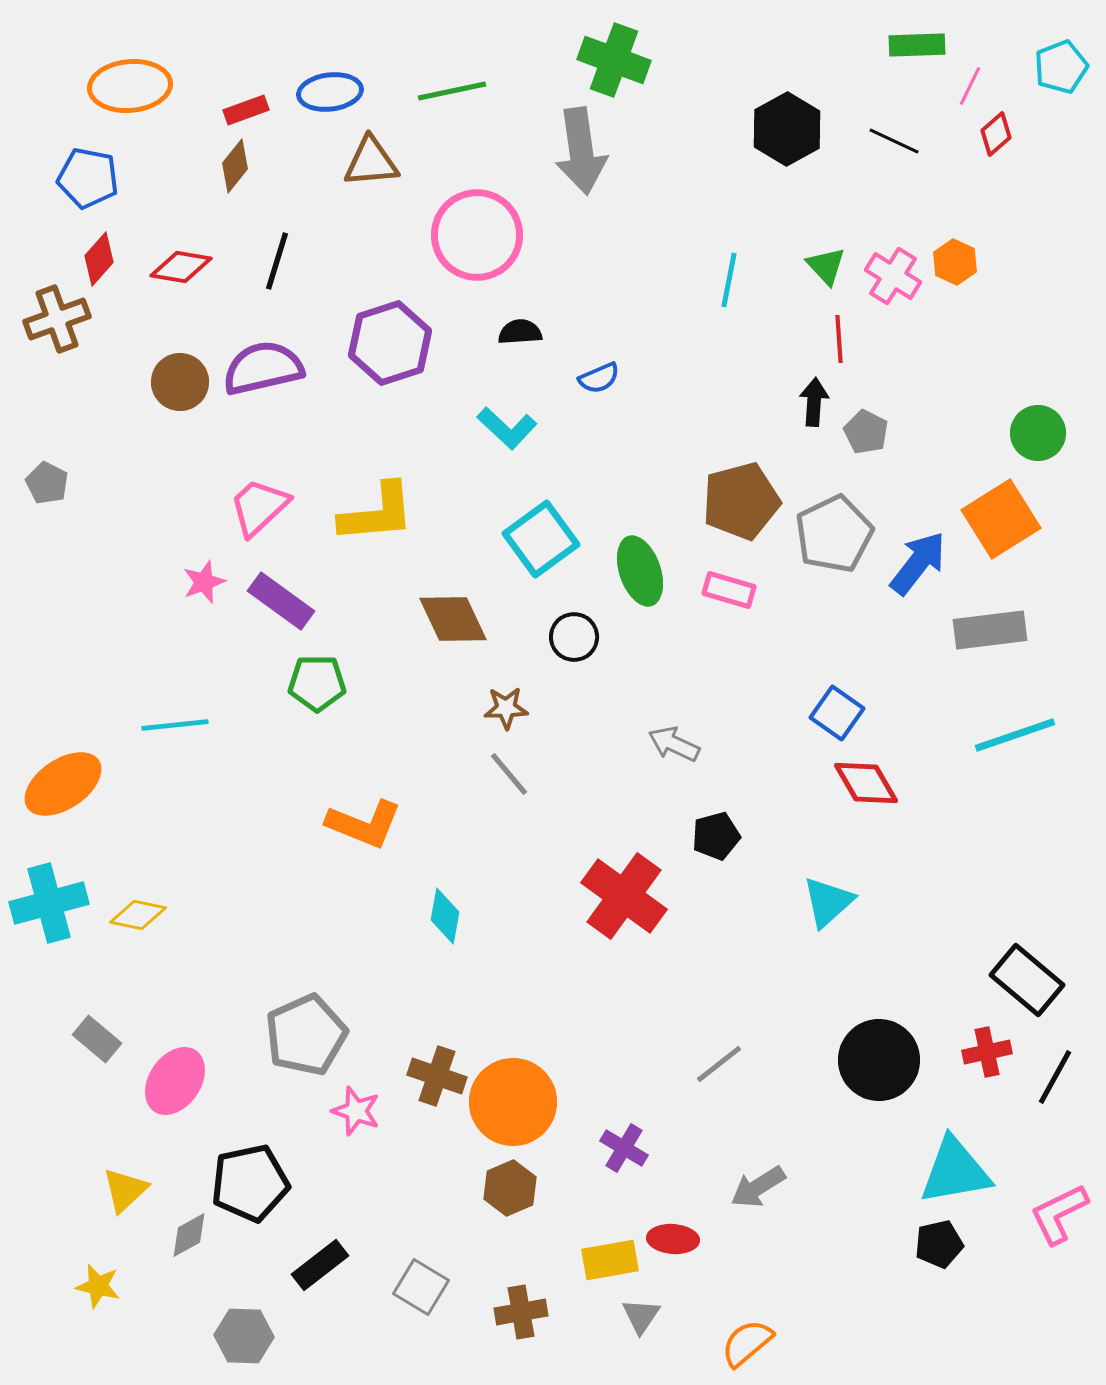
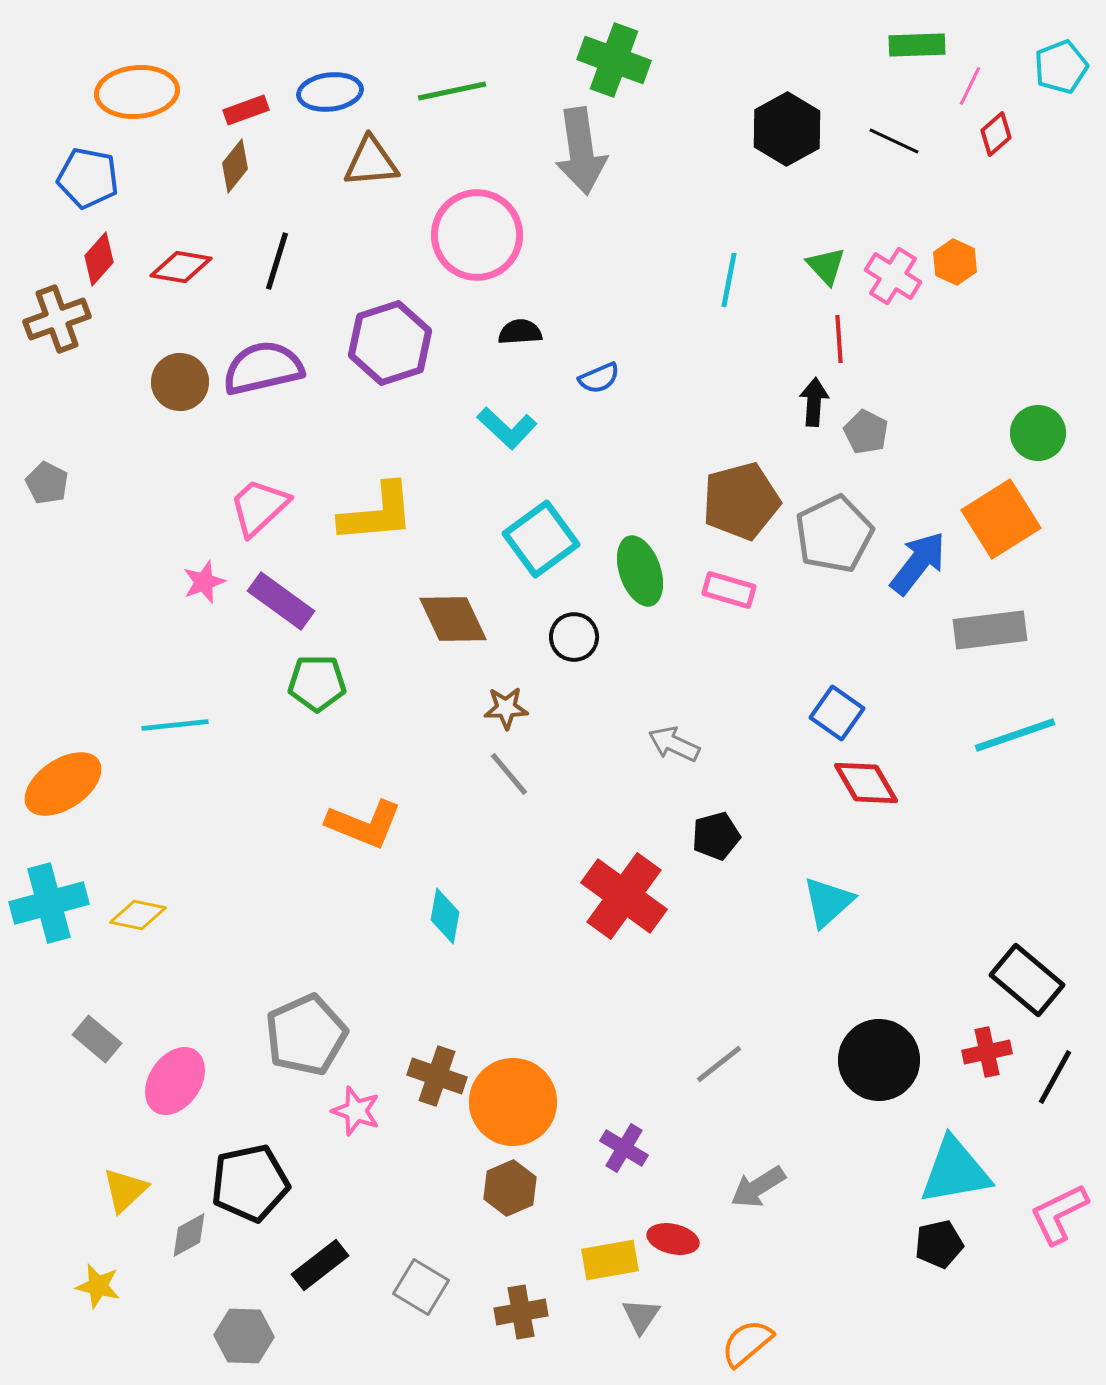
orange ellipse at (130, 86): moved 7 px right, 6 px down
red ellipse at (673, 1239): rotated 9 degrees clockwise
